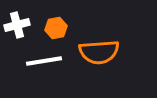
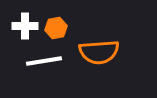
white cross: moved 8 px right, 1 px down; rotated 15 degrees clockwise
